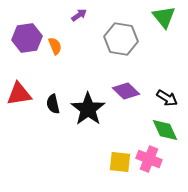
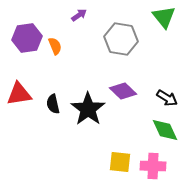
purple diamond: moved 3 px left
pink cross: moved 4 px right, 7 px down; rotated 20 degrees counterclockwise
